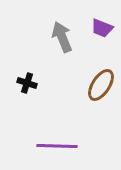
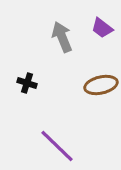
purple trapezoid: rotated 15 degrees clockwise
brown ellipse: rotated 44 degrees clockwise
purple line: rotated 42 degrees clockwise
